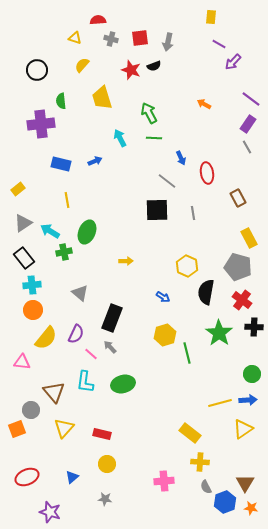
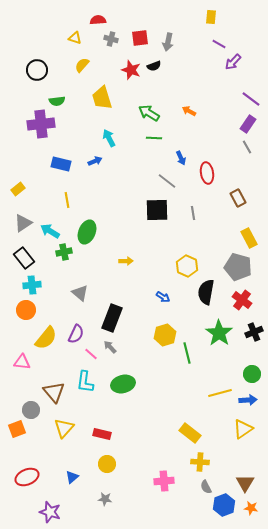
green semicircle at (61, 101): moved 4 px left; rotated 91 degrees counterclockwise
orange arrow at (204, 104): moved 15 px left, 7 px down
green arrow at (149, 113): rotated 30 degrees counterclockwise
cyan arrow at (120, 138): moved 11 px left
orange circle at (33, 310): moved 7 px left
black cross at (254, 327): moved 5 px down; rotated 24 degrees counterclockwise
yellow line at (220, 403): moved 10 px up
blue hexagon at (225, 502): moved 1 px left, 3 px down
